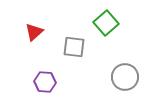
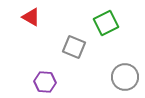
green square: rotated 15 degrees clockwise
red triangle: moved 3 px left, 15 px up; rotated 48 degrees counterclockwise
gray square: rotated 15 degrees clockwise
